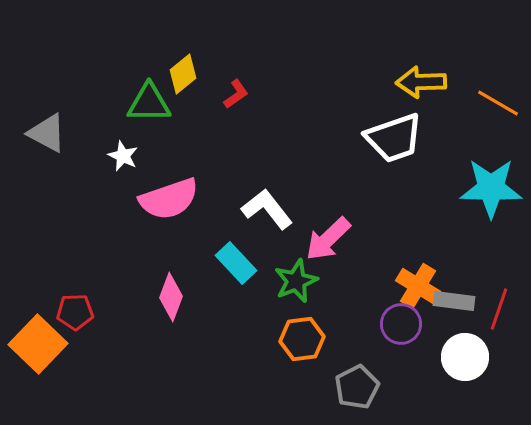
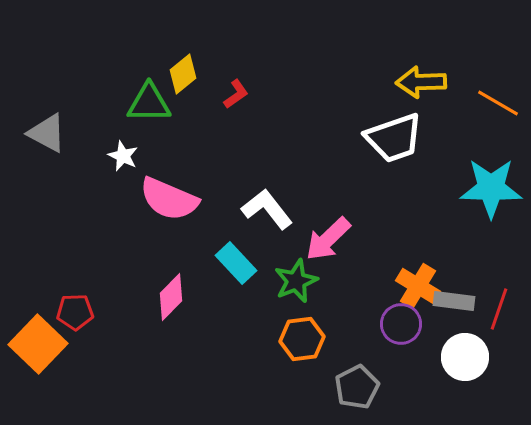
pink semicircle: rotated 42 degrees clockwise
pink diamond: rotated 24 degrees clockwise
